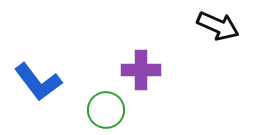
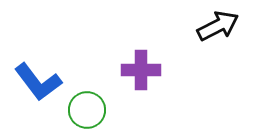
black arrow: rotated 51 degrees counterclockwise
green circle: moved 19 px left
